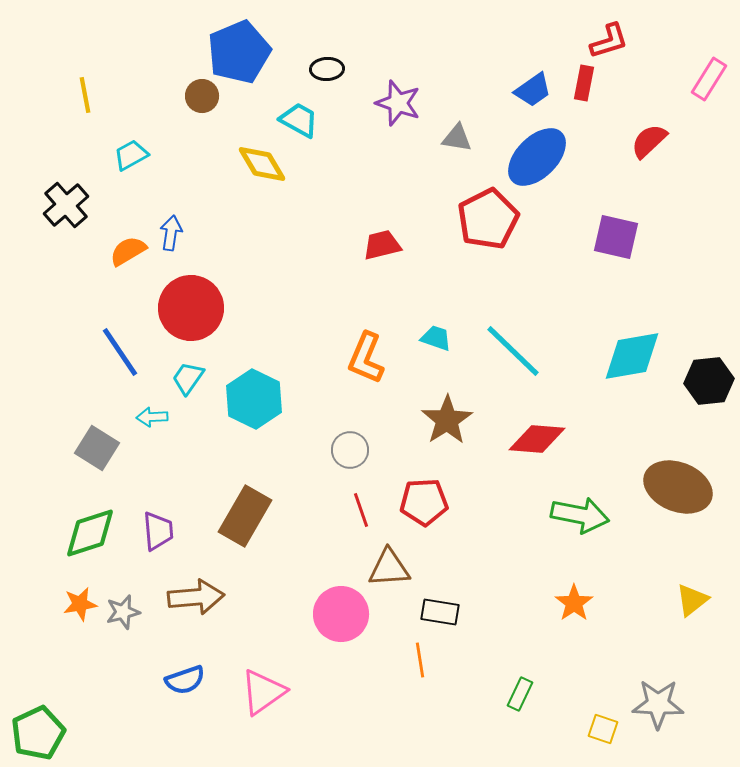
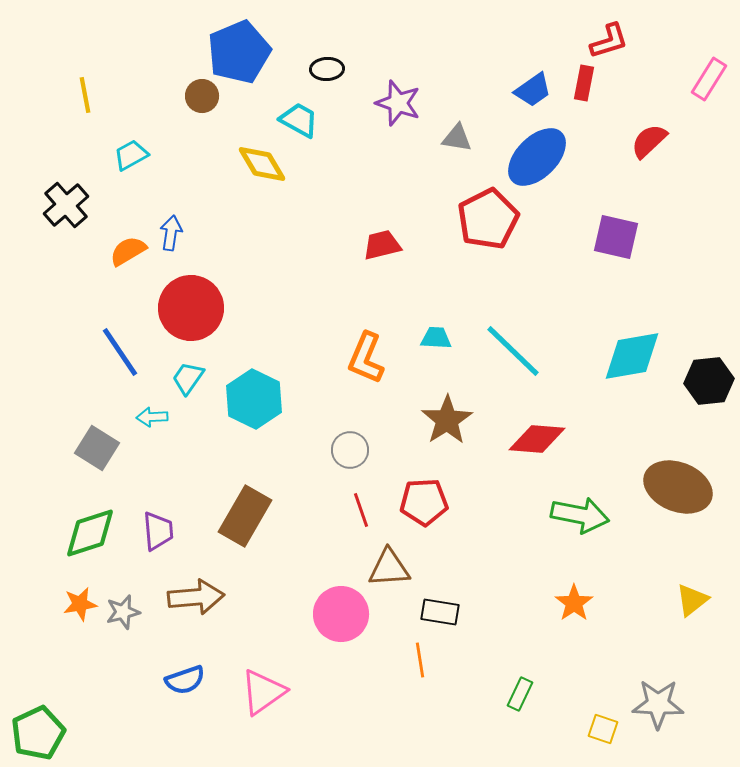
cyan trapezoid at (436, 338): rotated 16 degrees counterclockwise
